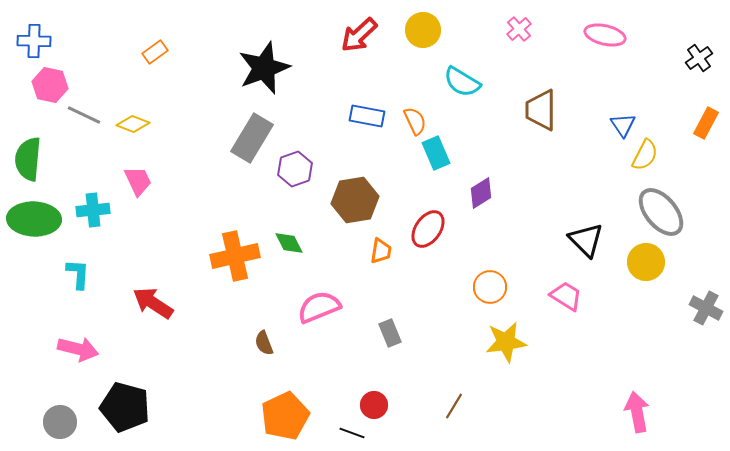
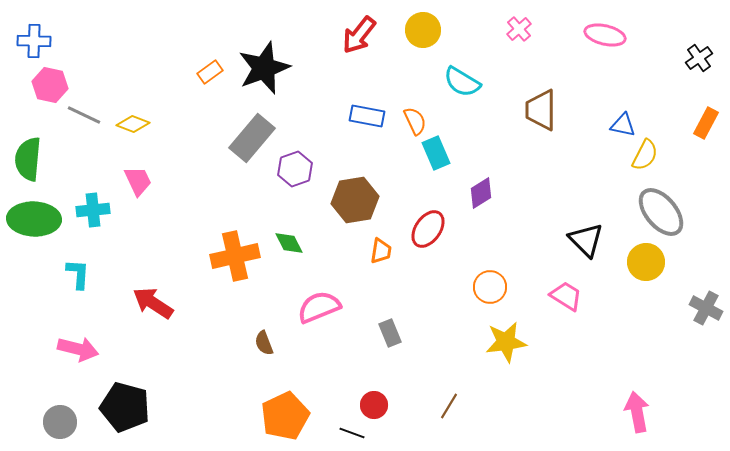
red arrow at (359, 35): rotated 9 degrees counterclockwise
orange rectangle at (155, 52): moved 55 px right, 20 px down
blue triangle at (623, 125): rotated 44 degrees counterclockwise
gray rectangle at (252, 138): rotated 9 degrees clockwise
brown line at (454, 406): moved 5 px left
